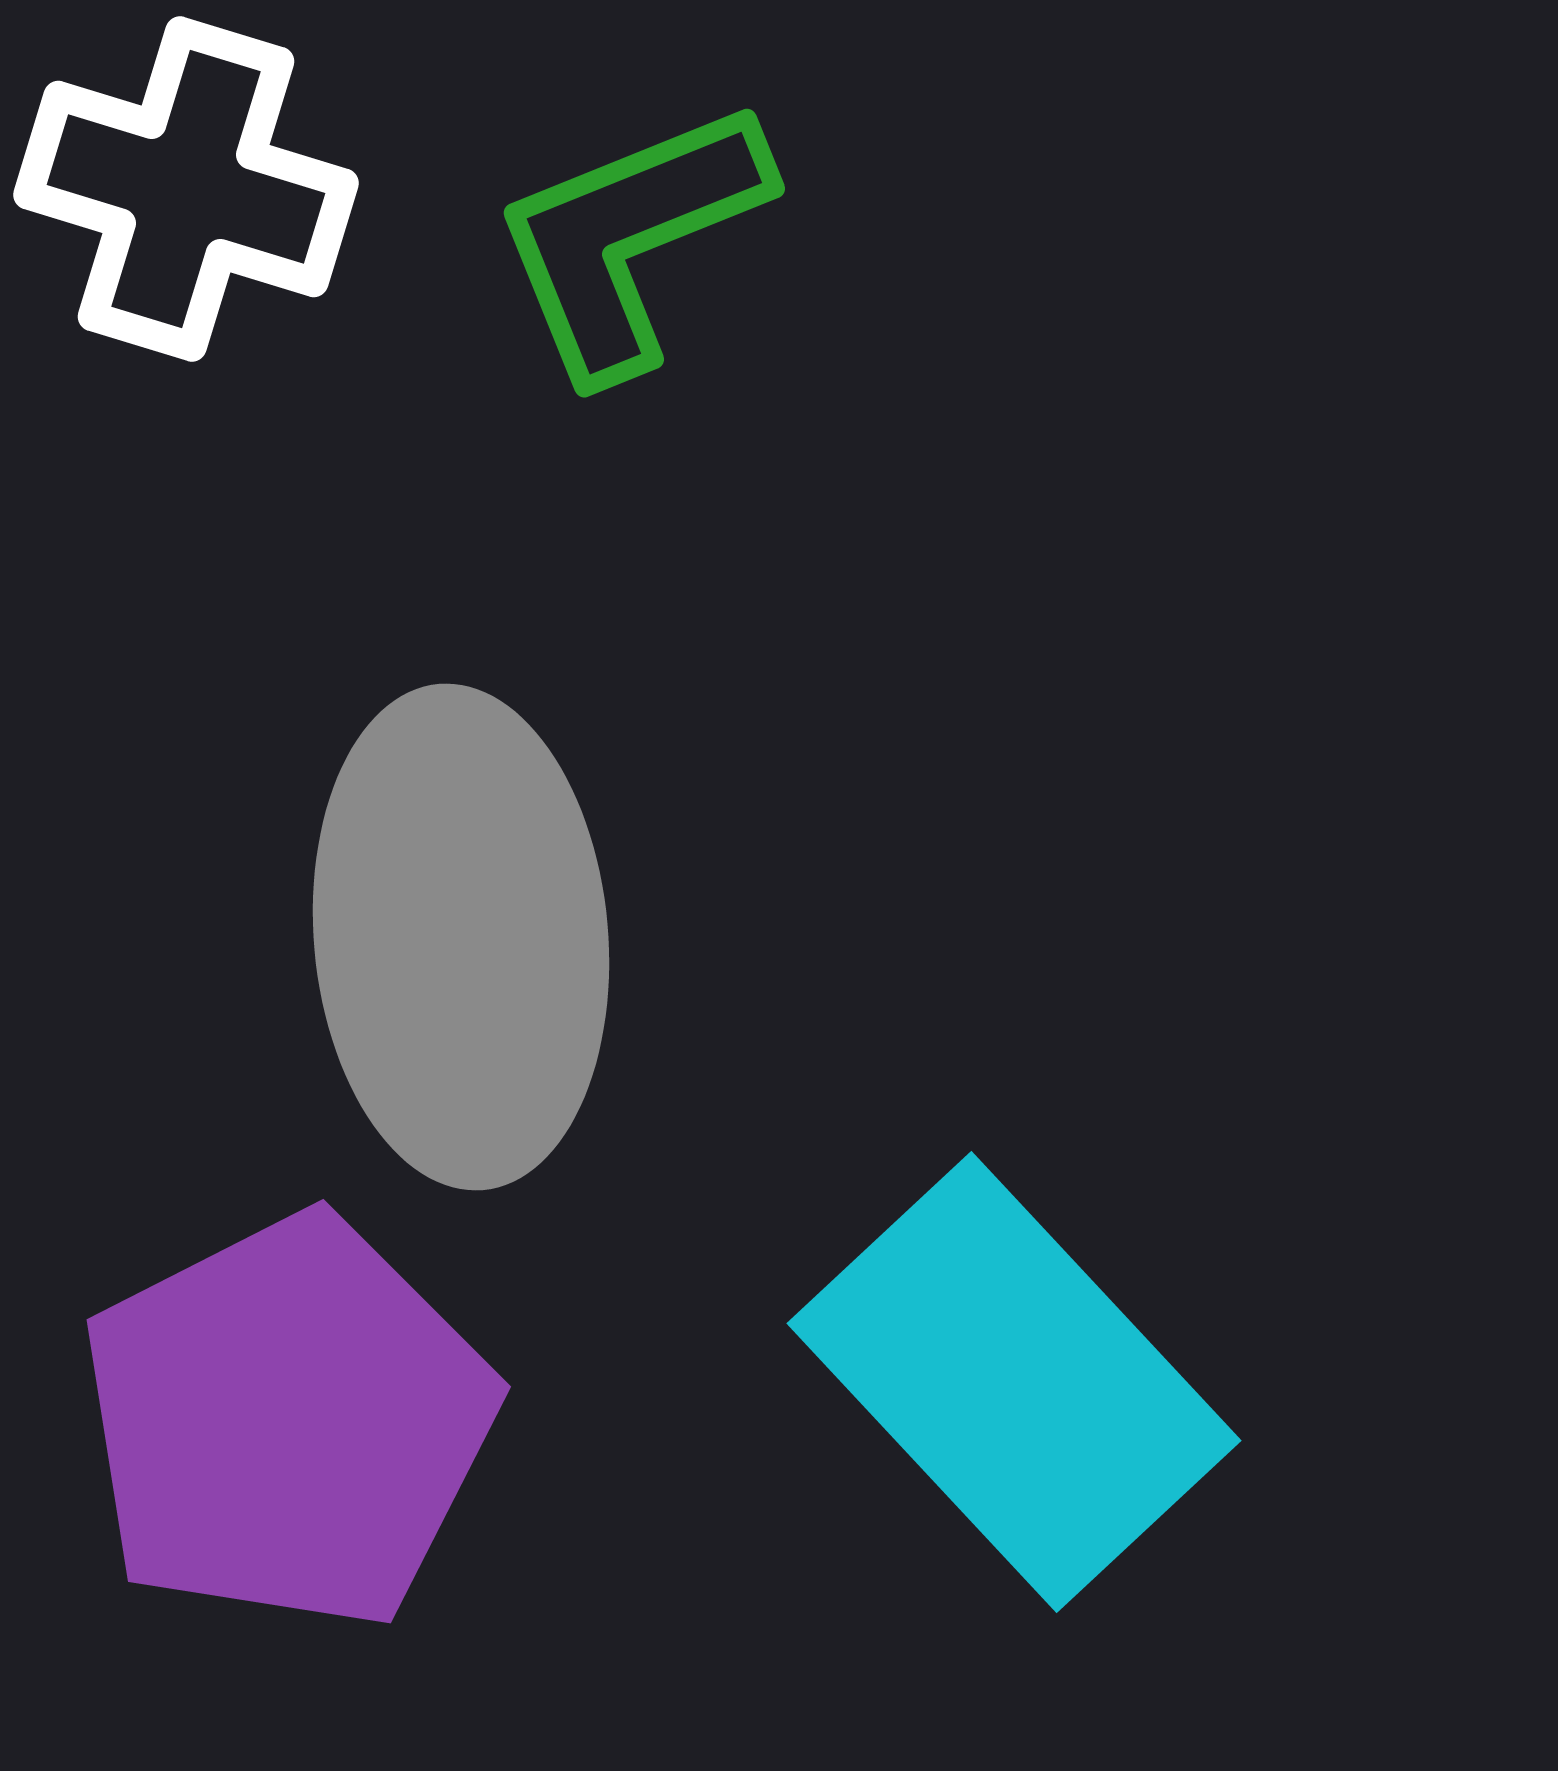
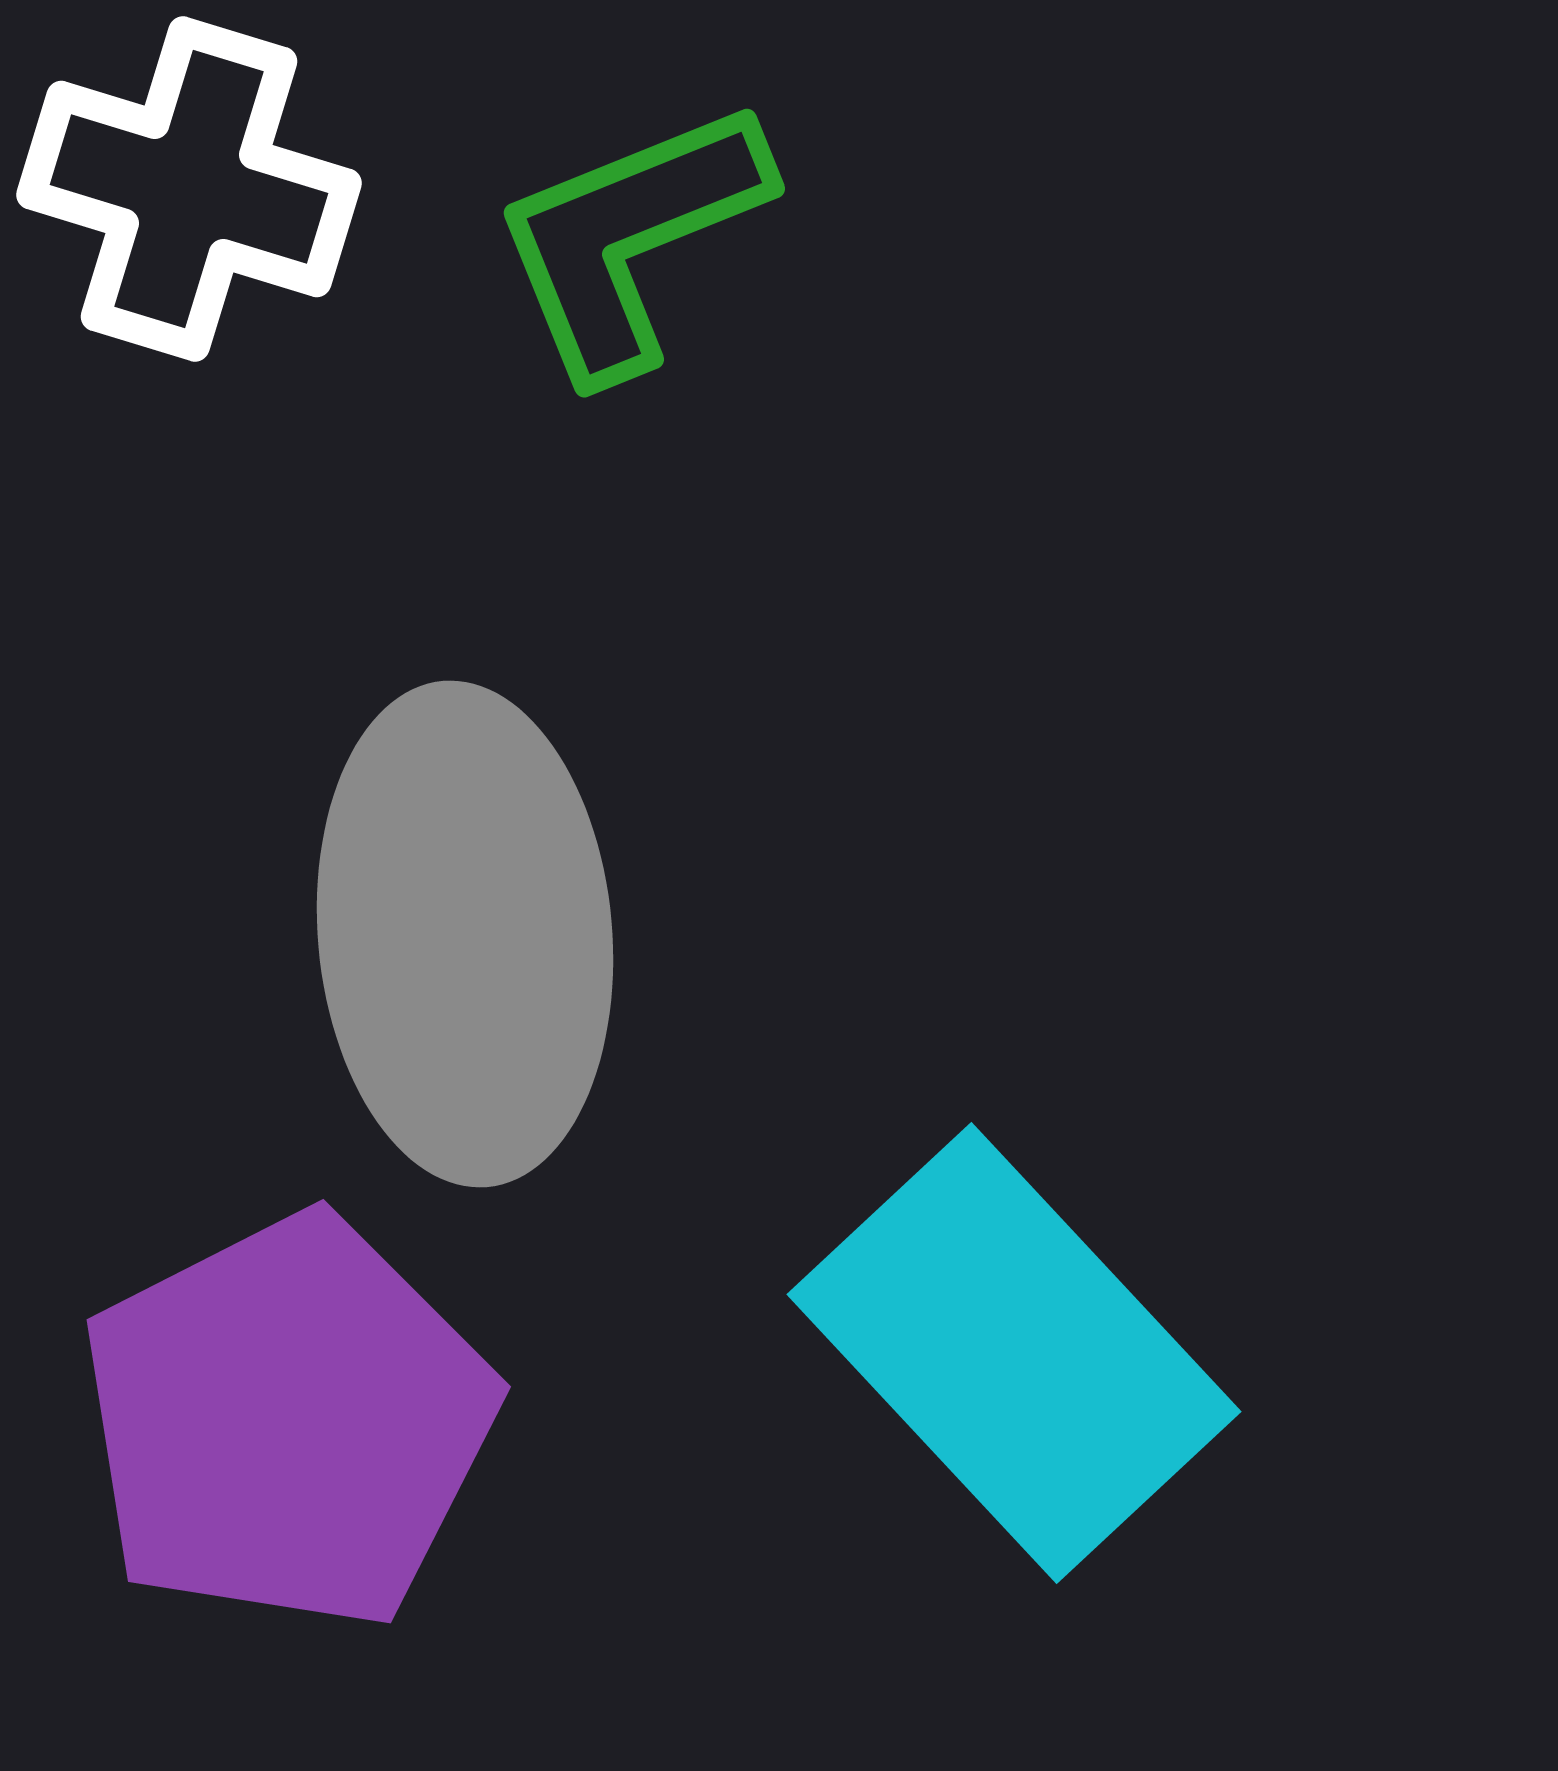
white cross: moved 3 px right
gray ellipse: moved 4 px right, 3 px up
cyan rectangle: moved 29 px up
